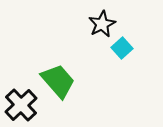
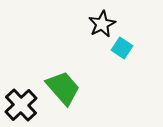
cyan square: rotated 15 degrees counterclockwise
green trapezoid: moved 5 px right, 7 px down
